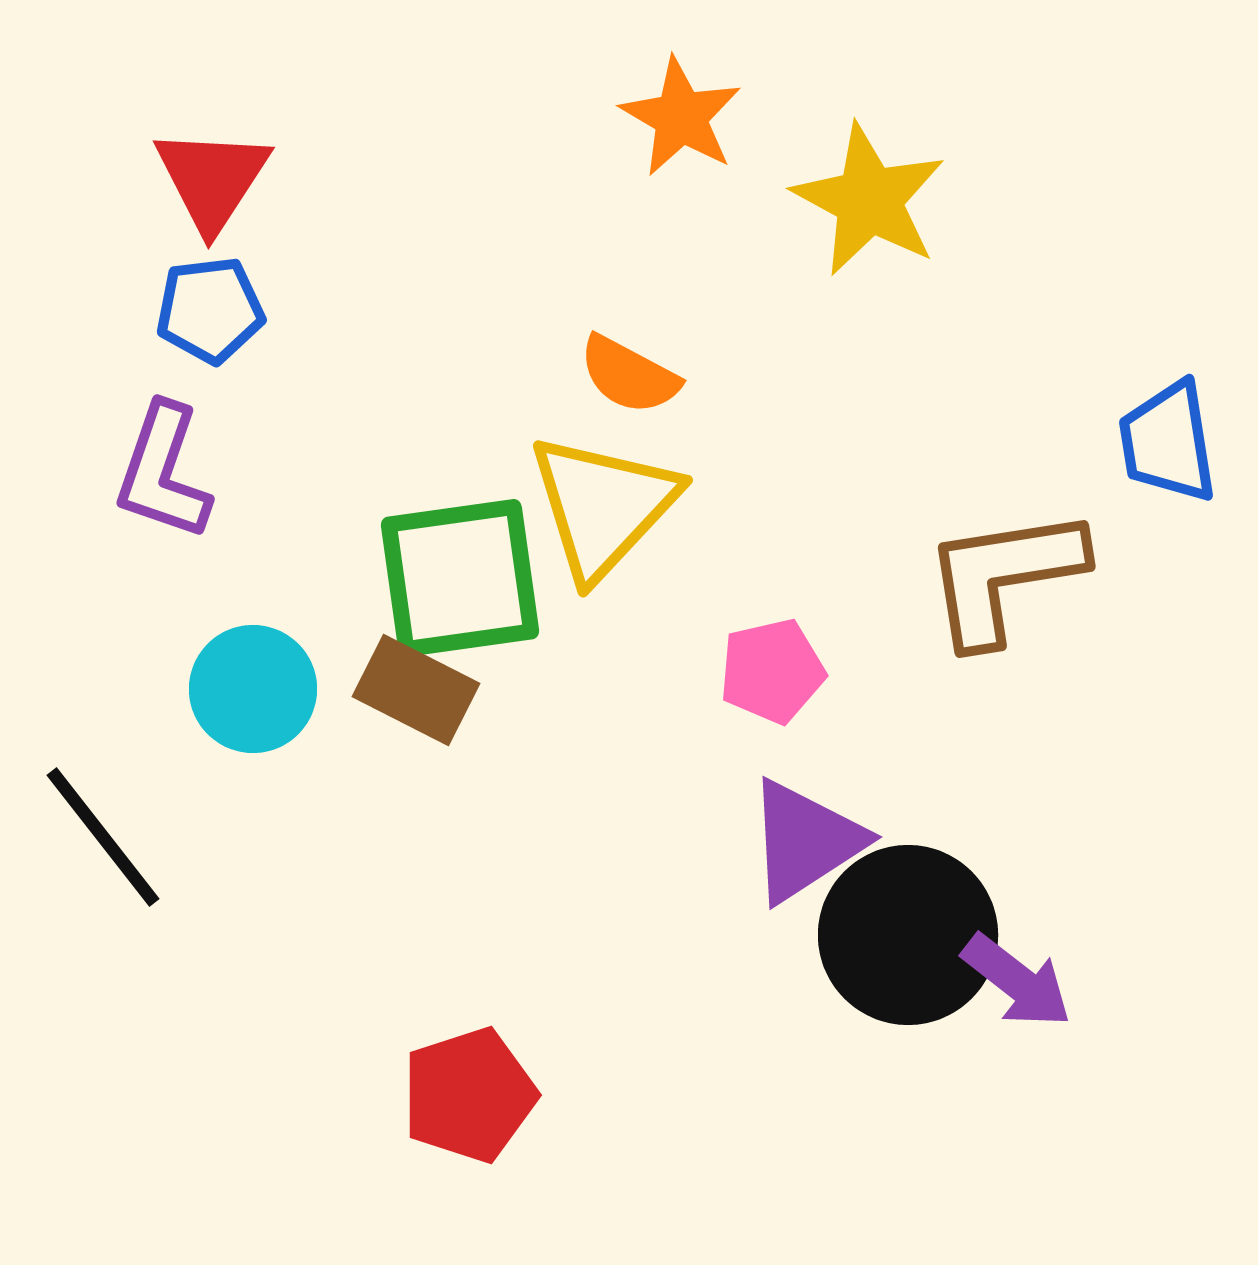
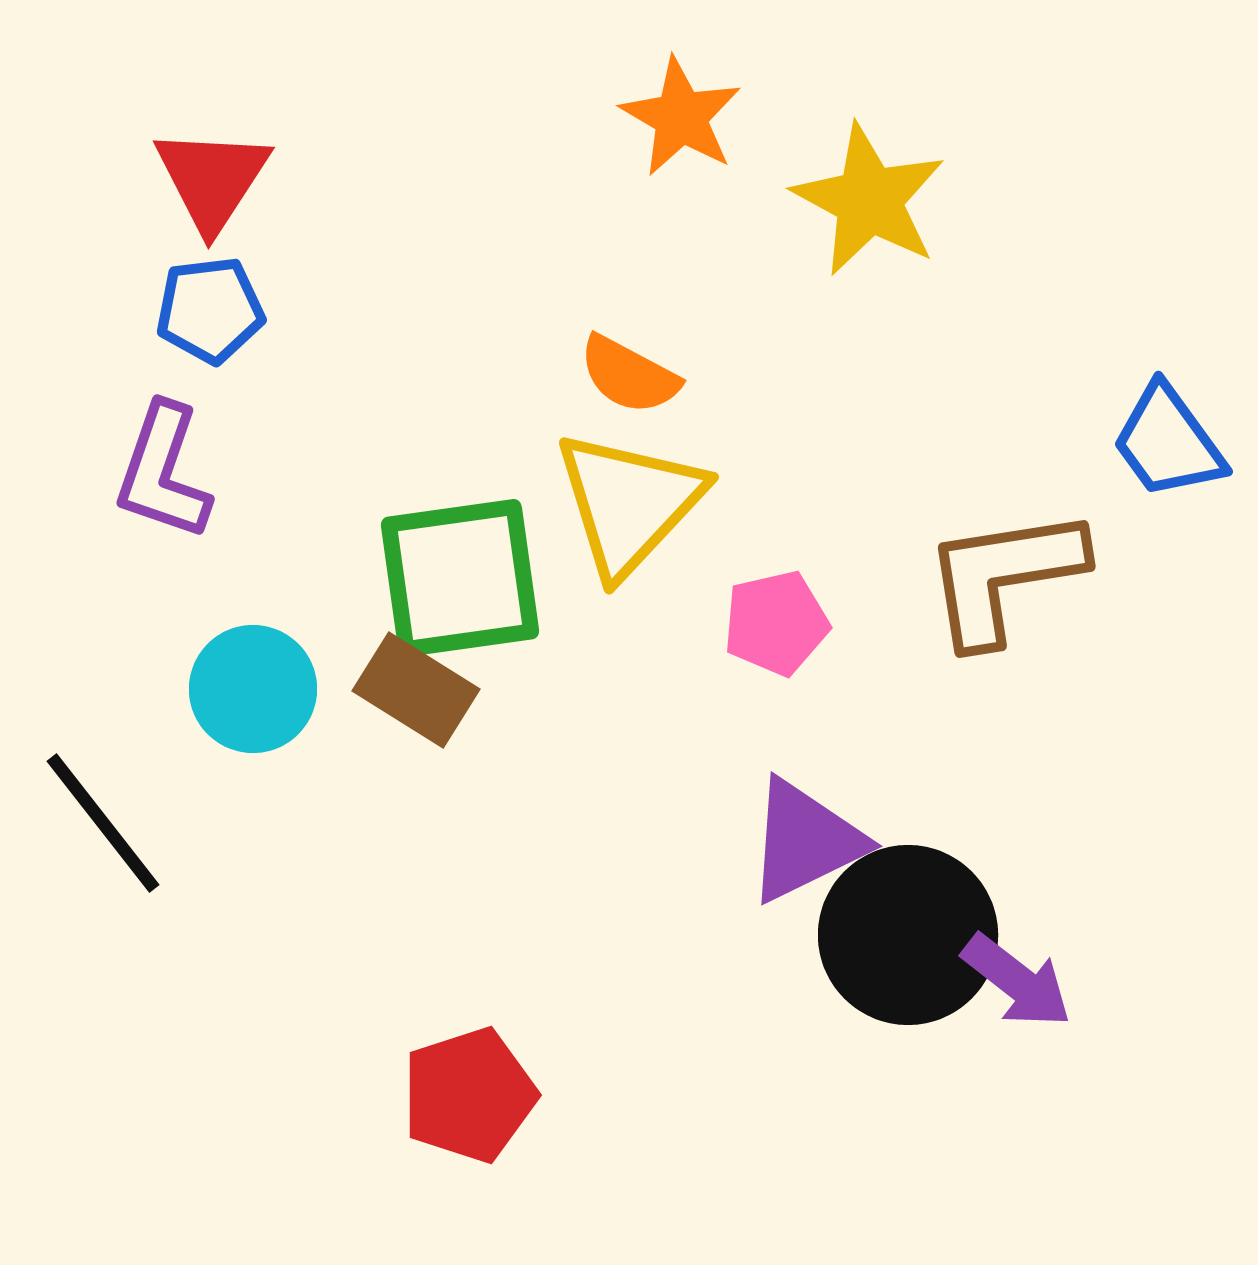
blue trapezoid: rotated 27 degrees counterclockwise
yellow triangle: moved 26 px right, 3 px up
pink pentagon: moved 4 px right, 48 px up
brown rectangle: rotated 5 degrees clockwise
black line: moved 14 px up
purple triangle: rotated 7 degrees clockwise
